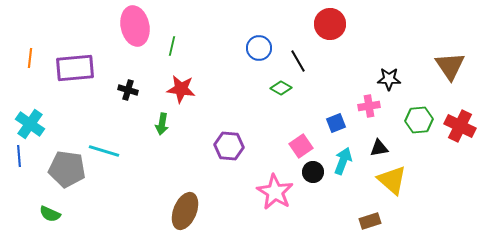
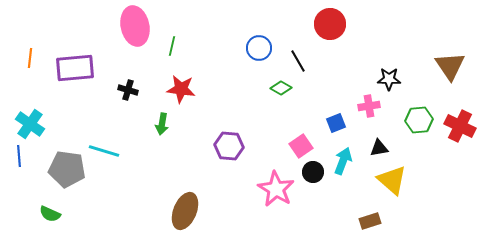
pink star: moved 1 px right, 3 px up
